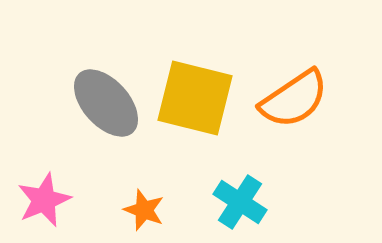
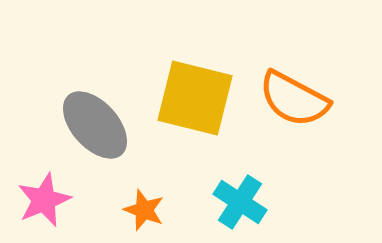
orange semicircle: rotated 62 degrees clockwise
gray ellipse: moved 11 px left, 22 px down
